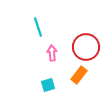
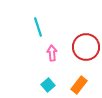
orange rectangle: moved 10 px down
cyan square: rotated 24 degrees counterclockwise
